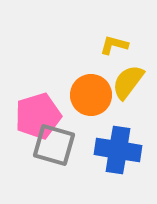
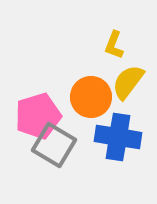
yellow L-shape: rotated 84 degrees counterclockwise
orange circle: moved 2 px down
gray square: rotated 15 degrees clockwise
blue cross: moved 13 px up
